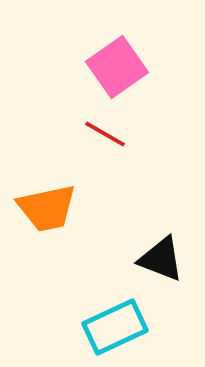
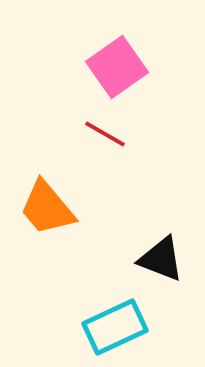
orange trapezoid: rotated 62 degrees clockwise
